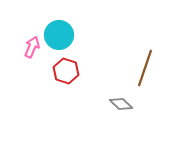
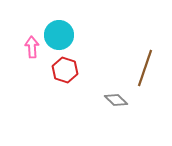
pink arrow: rotated 25 degrees counterclockwise
red hexagon: moved 1 px left, 1 px up
gray diamond: moved 5 px left, 4 px up
